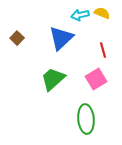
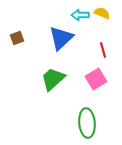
cyan arrow: rotated 12 degrees clockwise
brown square: rotated 24 degrees clockwise
green ellipse: moved 1 px right, 4 px down
